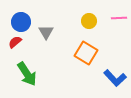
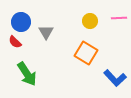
yellow circle: moved 1 px right
red semicircle: rotated 96 degrees counterclockwise
